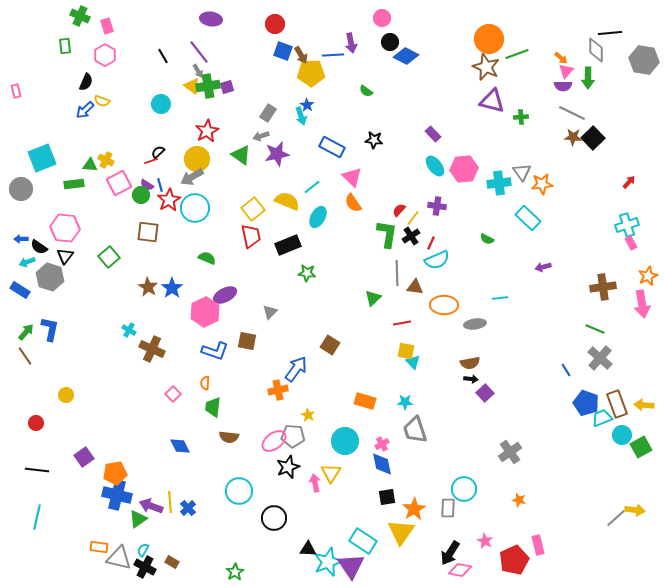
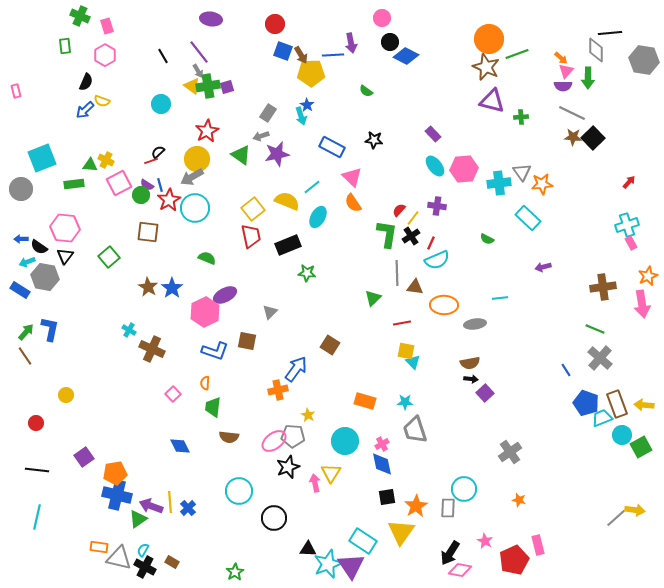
gray hexagon at (50, 277): moved 5 px left; rotated 8 degrees counterclockwise
orange star at (414, 509): moved 2 px right, 3 px up
cyan star at (328, 562): moved 2 px down
